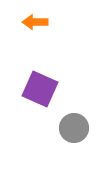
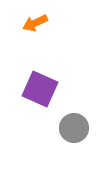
orange arrow: moved 1 px down; rotated 25 degrees counterclockwise
